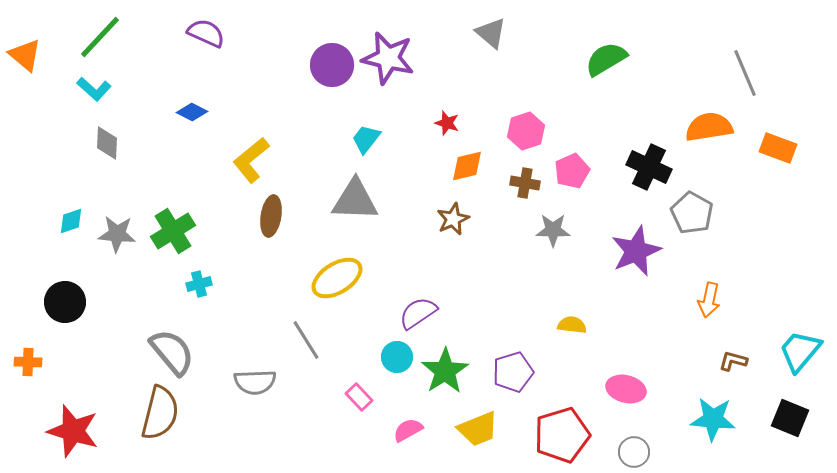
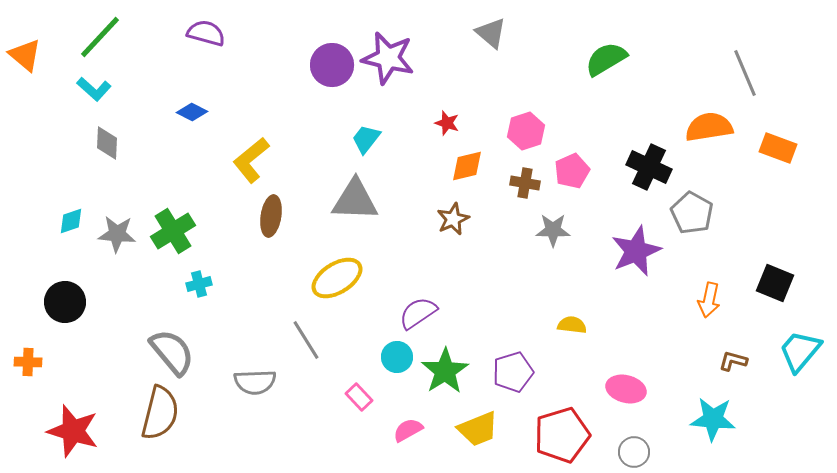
purple semicircle at (206, 33): rotated 9 degrees counterclockwise
black square at (790, 418): moved 15 px left, 135 px up
